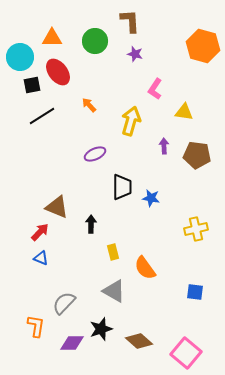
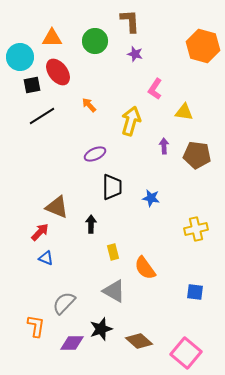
black trapezoid: moved 10 px left
blue triangle: moved 5 px right
